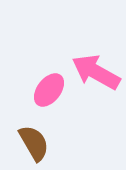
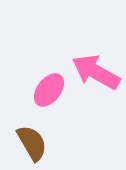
brown semicircle: moved 2 px left
